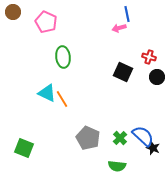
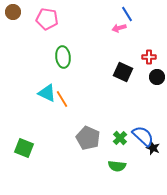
blue line: rotated 21 degrees counterclockwise
pink pentagon: moved 1 px right, 3 px up; rotated 15 degrees counterclockwise
red cross: rotated 16 degrees counterclockwise
